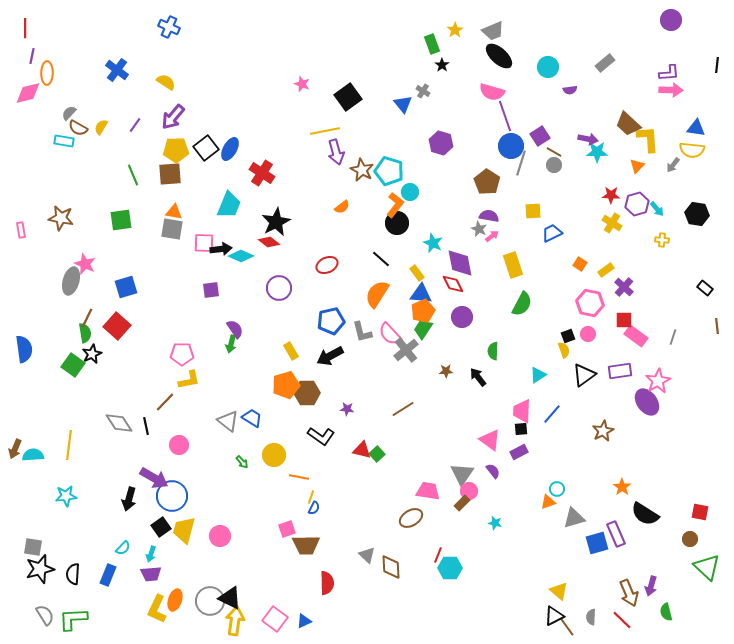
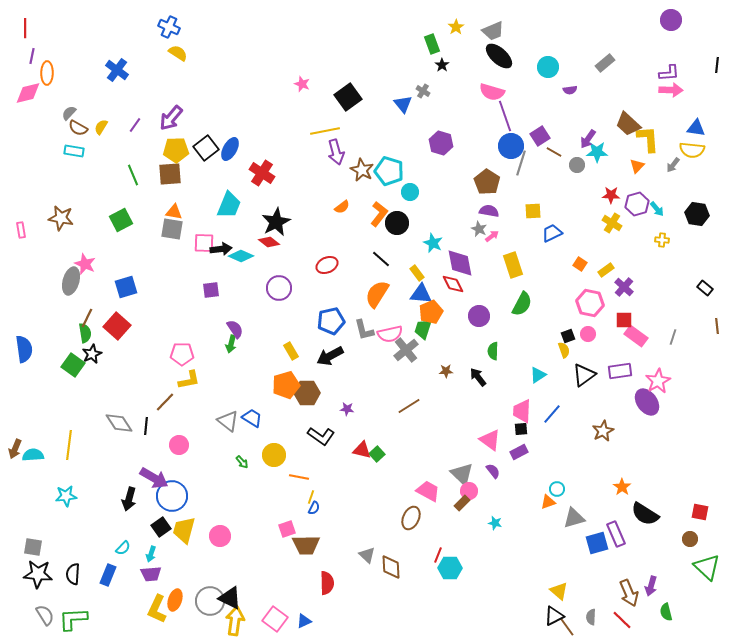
yellow star at (455, 30): moved 1 px right, 3 px up
yellow semicircle at (166, 82): moved 12 px right, 29 px up
purple arrow at (173, 117): moved 2 px left, 1 px down
purple arrow at (588, 139): rotated 114 degrees clockwise
cyan rectangle at (64, 141): moved 10 px right, 10 px down
gray circle at (554, 165): moved 23 px right
orange L-shape at (395, 205): moved 16 px left, 9 px down
purple semicircle at (489, 216): moved 5 px up
green square at (121, 220): rotated 20 degrees counterclockwise
orange pentagon at (423, 311): moved 8 px right, 1 px down
purple circle at (462, 317): moved 17 px right, 1 px up
green trapezoid at (423, 329): rotated 15 degrees counterclockwise
gray L-shape at (362, 332): moved 2 px right, 2 px up
pink semicircle at (390, 334): rotated 60 degrees counterclockwise
brown line at (403, 409): moved 6 px right, 3 px up
black line at (146, 426): rotated 18 degrees clockwise
gray triangle at (462, 474): rotated 20 degrees counterclockwise
pink trapezoid at (428, 491): rotated 20 degrees clockwise
brown ellipse at (411, 518): rotated 35 degrees counterclockwise
black star at (40, 569): moved 2 px left, 5 px down; rotated 20 degrees clockwise
